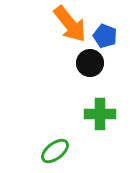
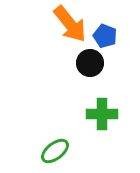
green cross: moved 2 px right
